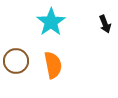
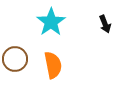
brown circle: moved 1 px left, 2 px up
